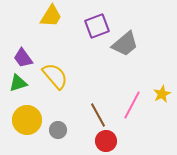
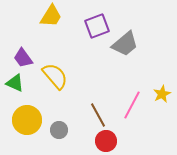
green triangle: moved 3 px left; rotated 42 degrees clockwise
gray circle: moved 1 px right
